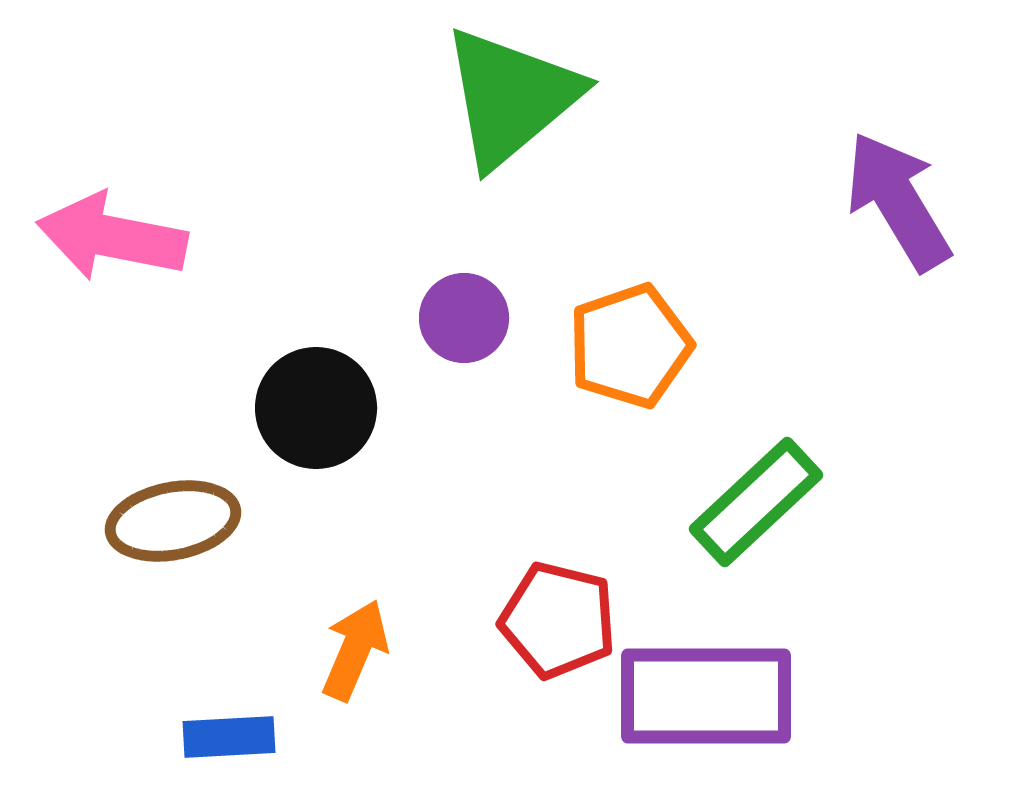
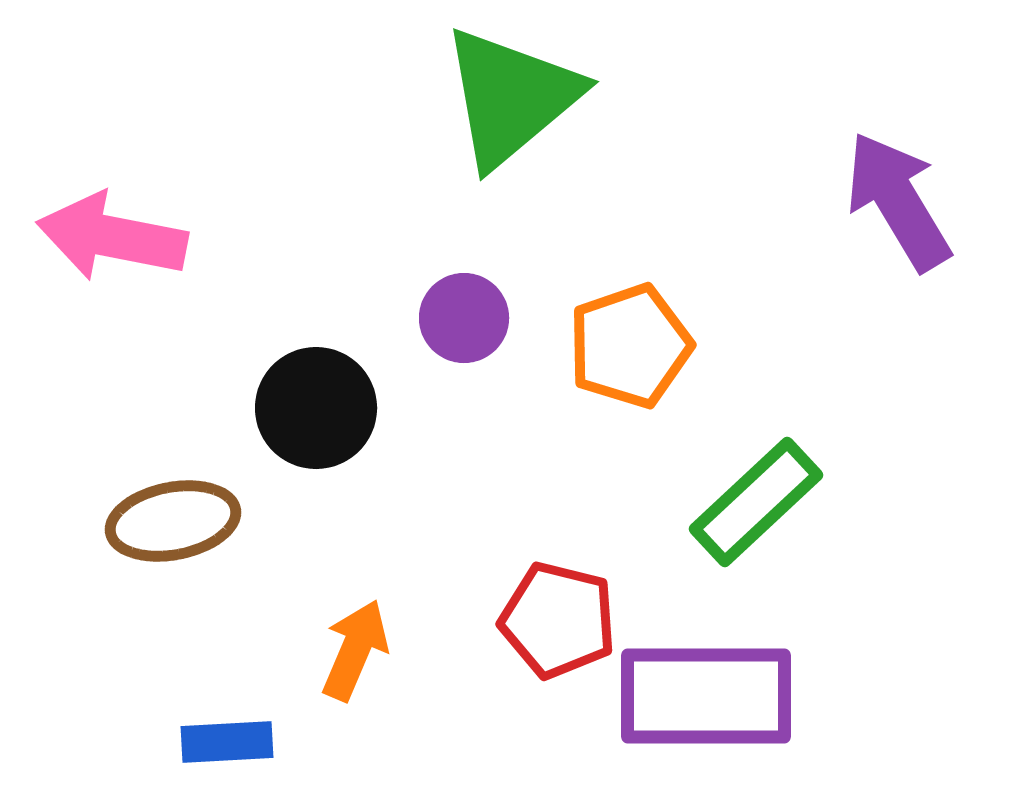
blue rectangle: moved 2 px left, 5 px down
